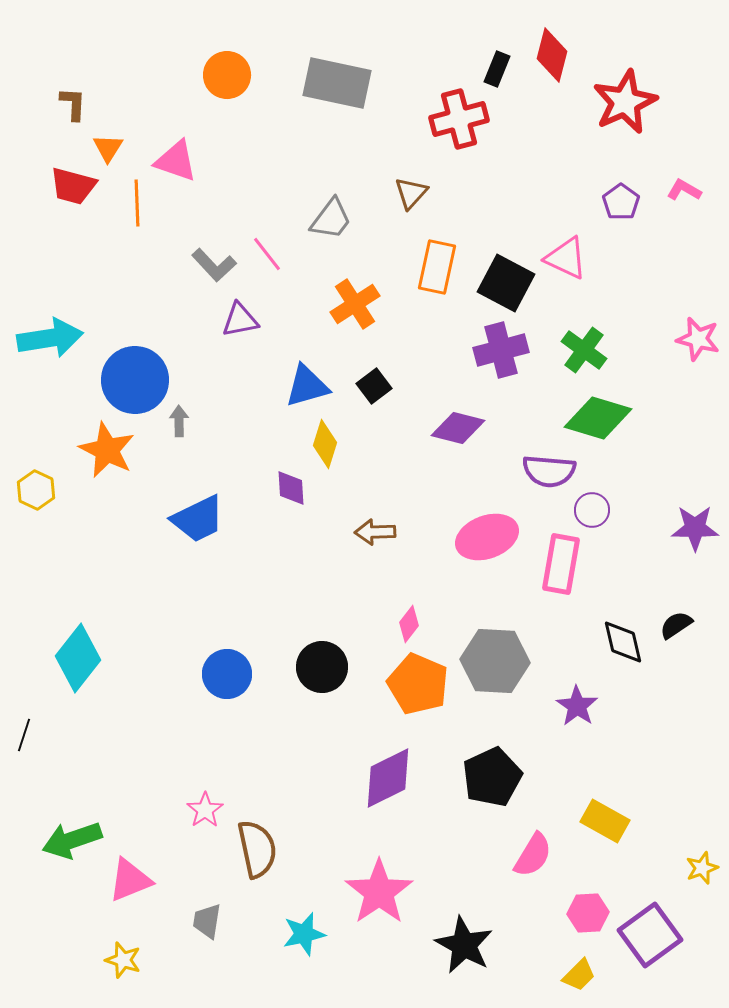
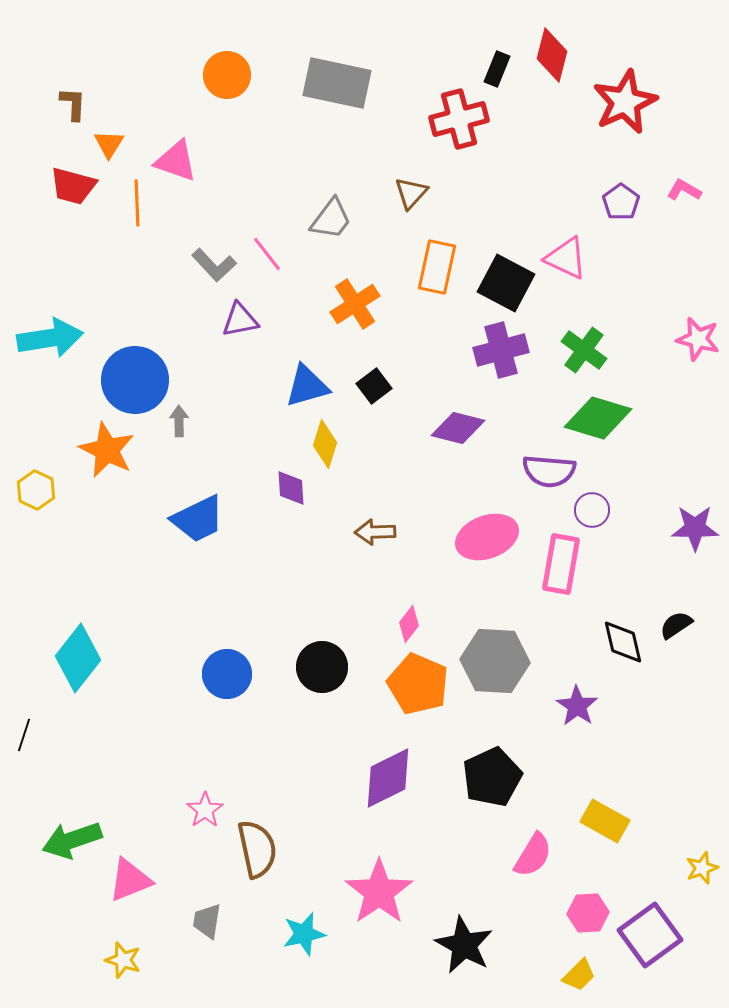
orange triangle at (108, 148): moved 1 px right, 4 px up
